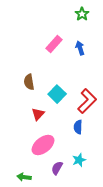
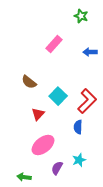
green star: moved 1 px left, 2 px down; rotated 16 degrees counterclockwise
blue arrow: moved 10 px right, 4 px down; rotated 72 degrees counterclockwise
brown semicircle: rotated 42 degrees counterclockwise
cyan square: moved 1 px right, 2 px down
